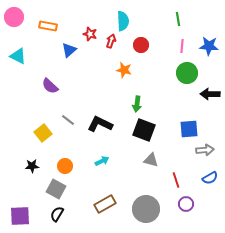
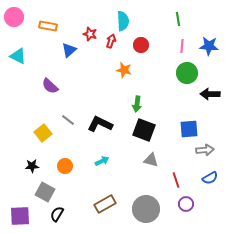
gray square: moved 11 px left, 3 px down
